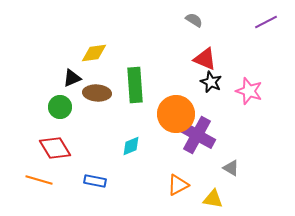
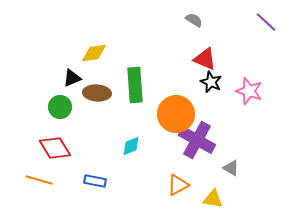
purple line: rotated 70 degrees clockwise
purple cross: moved 5 px down
